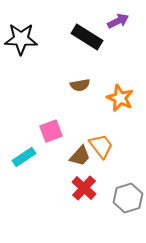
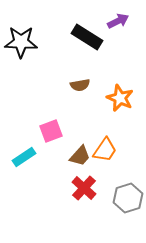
black star: moved 3 px down
orange trapezoid: moved 4 px right, 4 px down; rotated 72 degrees clockwise
